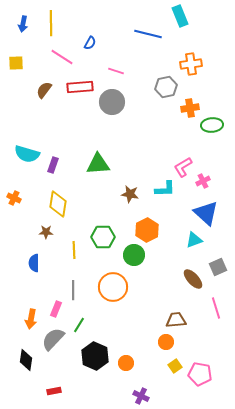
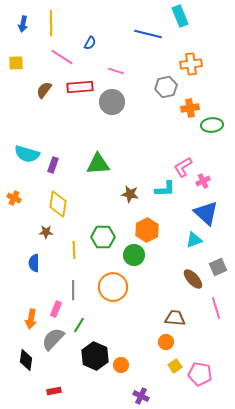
brown trapezoid at (176, 320): moved 1 px left, 2 px up; rotated 10 degrees clockwise
orange circle at (126, 363): moved 5 px left, 2 px down
